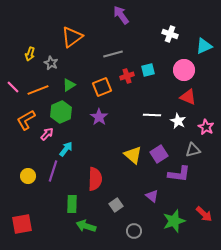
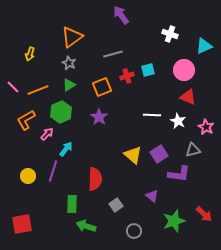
gray star: moved 18 px right
